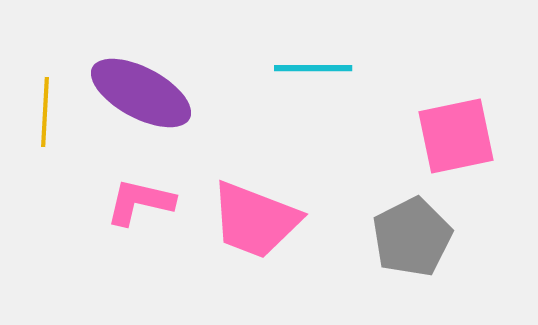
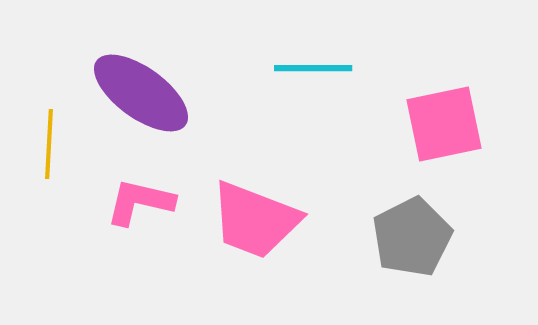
purple ellipse: rotated 8 degrees clockwise
yellow line: moved 4 px right, 32 px down
pink square: moved 12 px left, 12 px up
